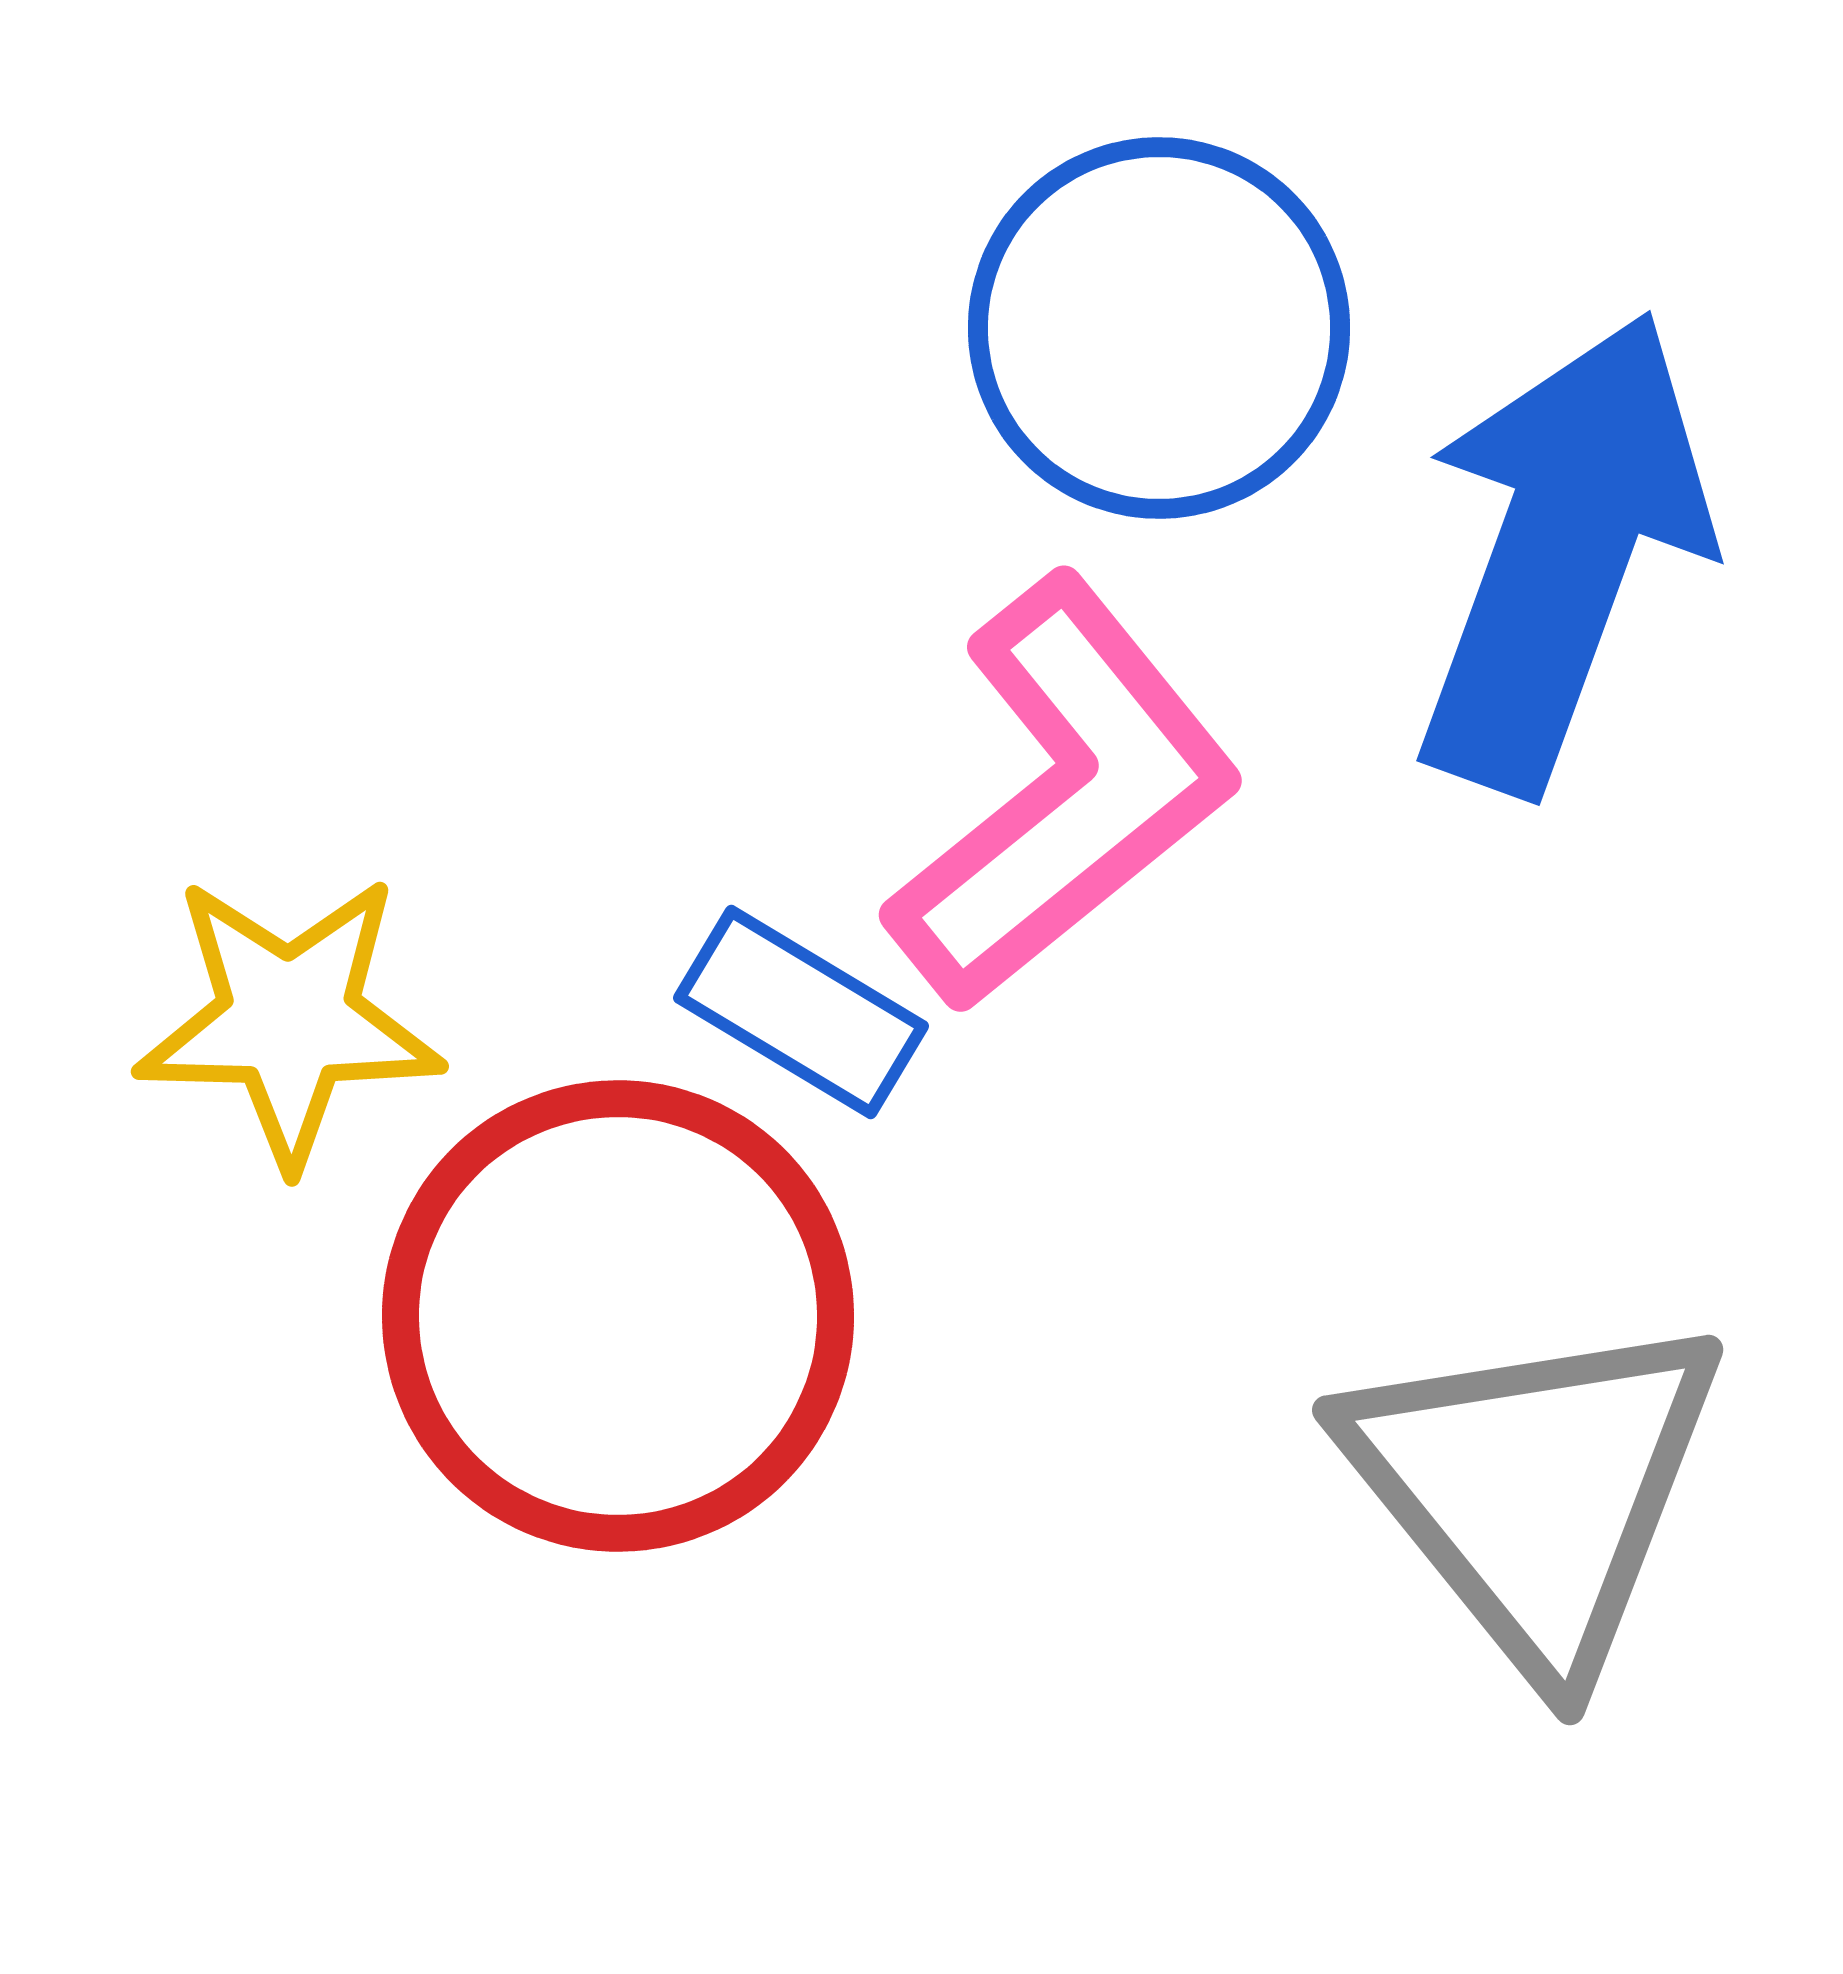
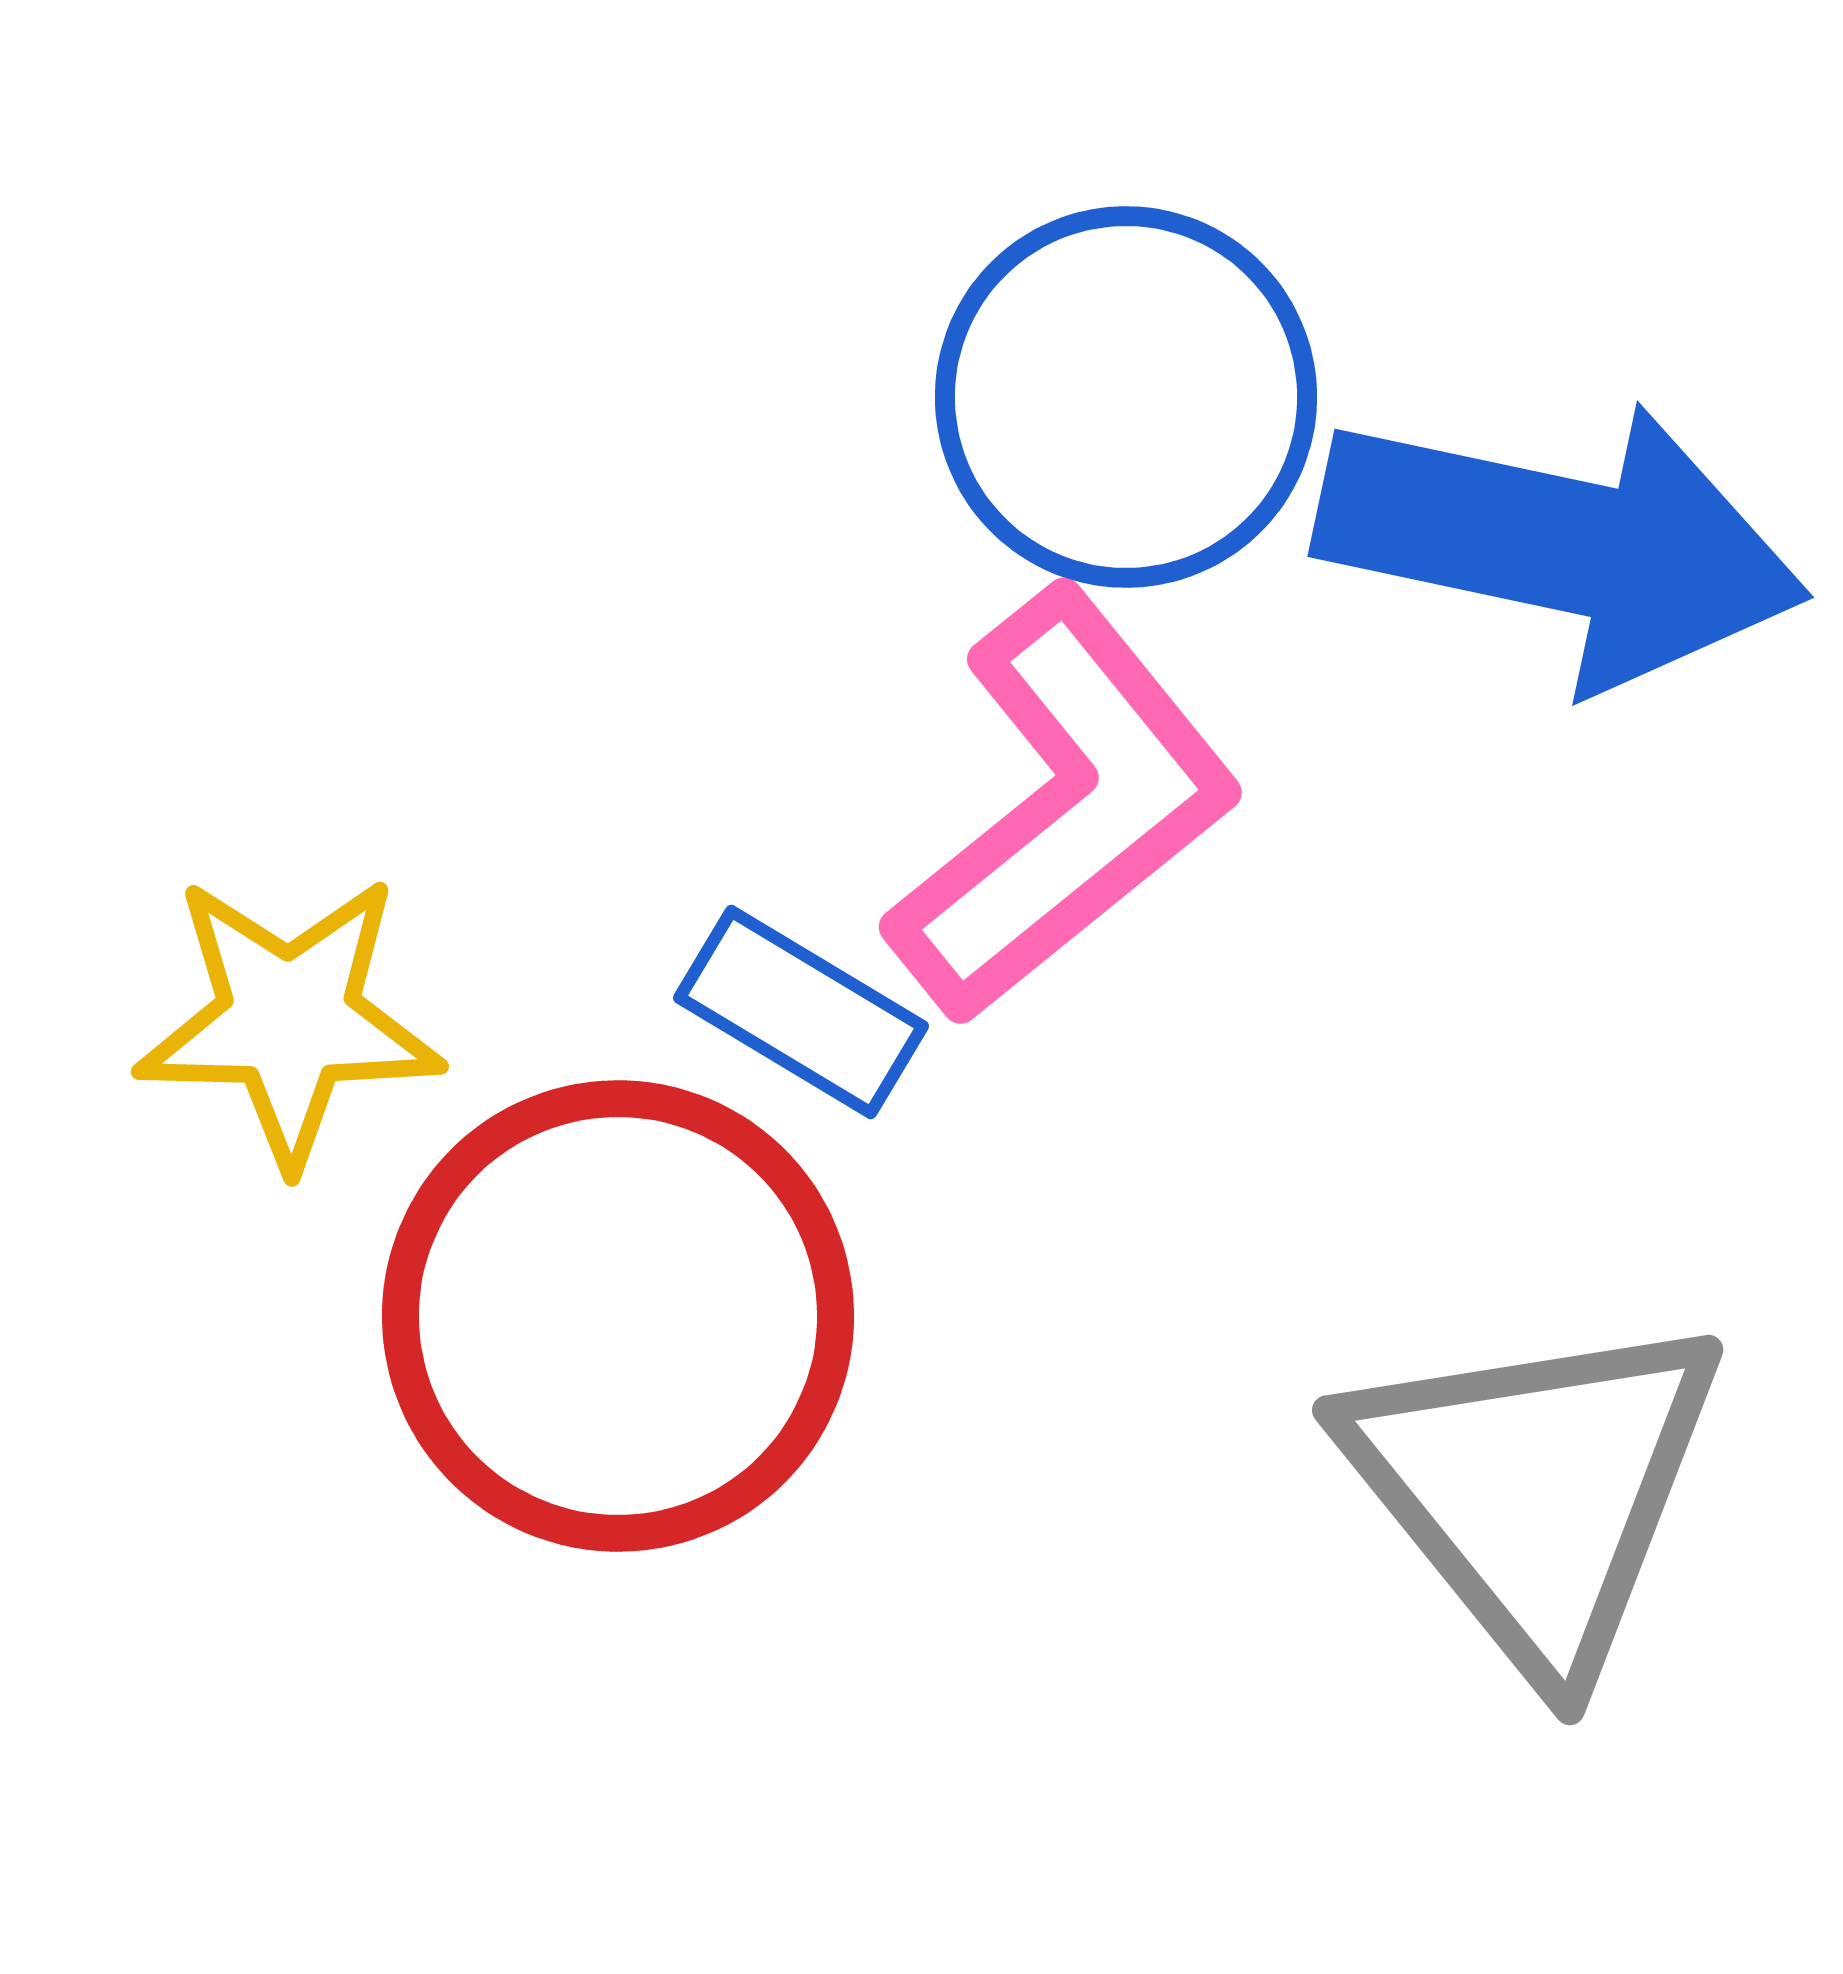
blue circle: moved 33 px left, 69 px down
blue arrow: moved 8 px up; rotated 82 degrees clockwise
pink L-shape: moved 12 px down
